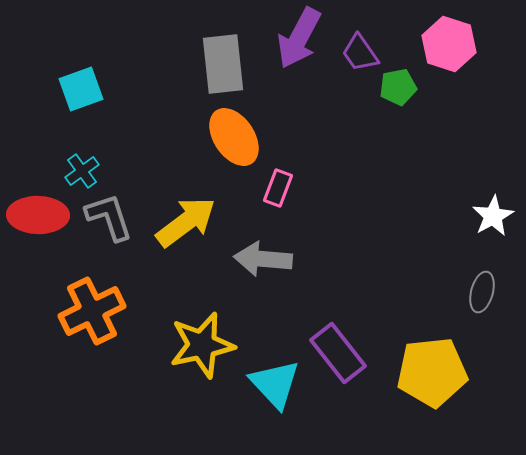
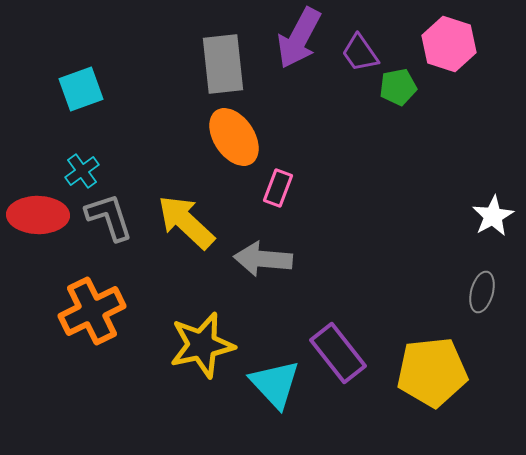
yellow arrow: rotated 100 degrees counterclockwise
